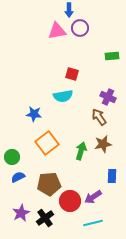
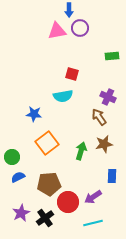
brown star: moved 1 px right
red circle: moved 2 px left, 1 px down
